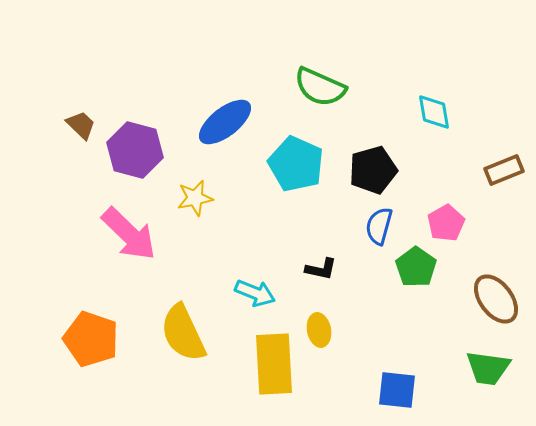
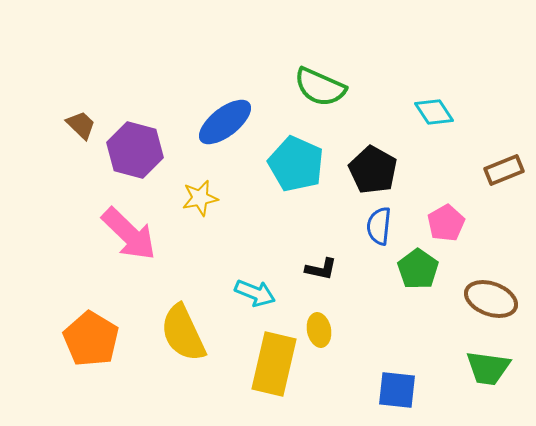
cyan diamond: rotated 24 degrees counterclockwise
black pentagon: rotated 27 degrees counterclockwise
yellow star: moved 5 px right
blue semicircle: rotated 9 degrees counterclockwise
green pentagon: moved 2 px right, 2 px down
brown ellipse: moved 5 px left; rotated 33 degrees counterclockwise
orange pentagon: rotated 12 degrees clockwise
yellow rectangle: rotated 16 degrees clockwise
